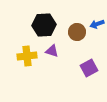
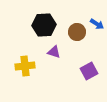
blue arrow: rotated 128 degrees counterclockwise
purple triangle: moved 2 px right, 1 px down
yellow cross: moved 2 px left, 10 px down
purple square: moved 3 px down
